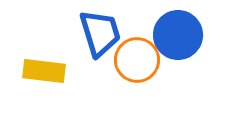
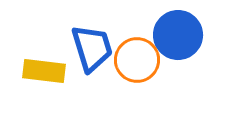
blue trapezoid: moved 8 px left, 15 px down
